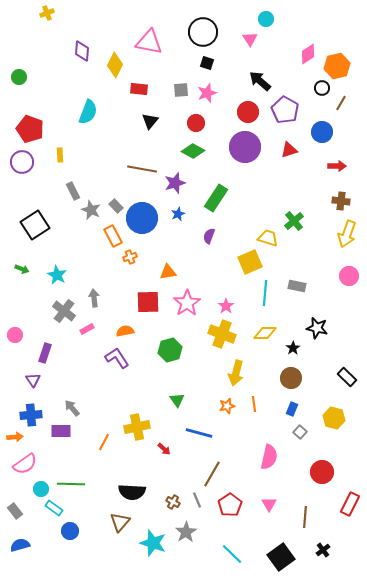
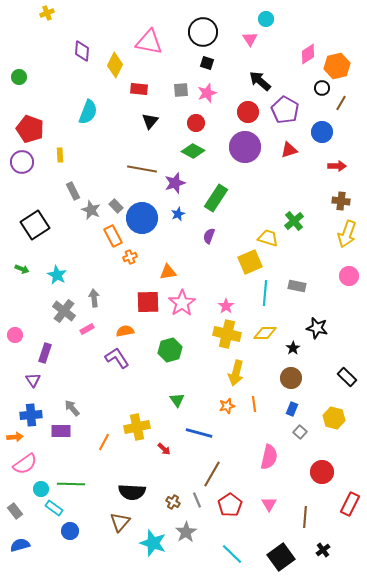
pink star at (187, 303): moved 5 px left
yellow cross at (222, 334): moved 5 px right; rotated 8 degrees counterclockwise
